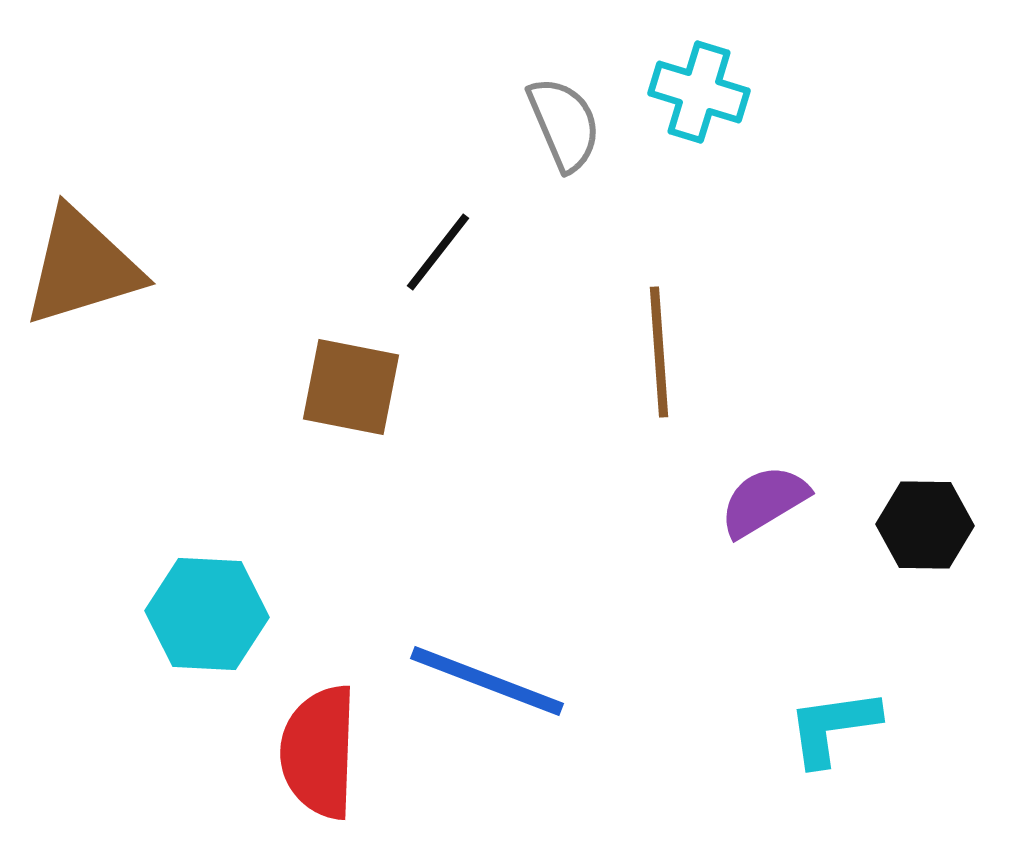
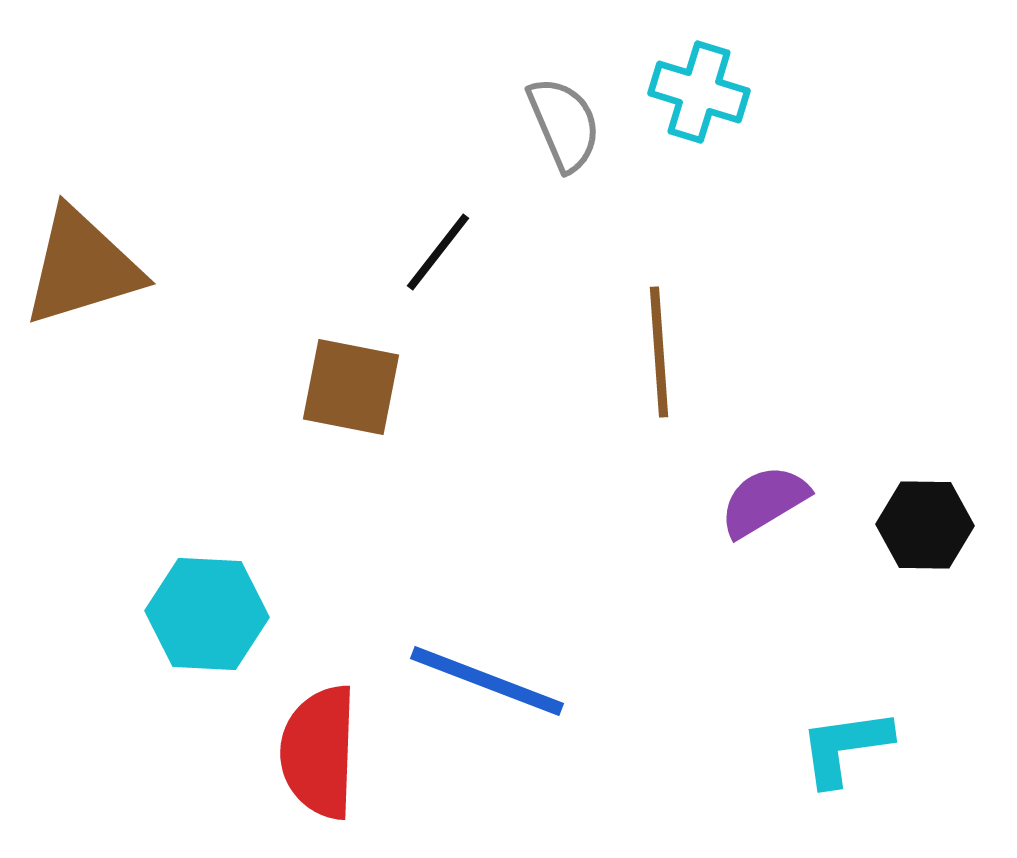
cyan L-shape: moved 12 px right, 20 px down
